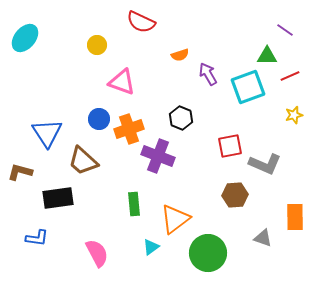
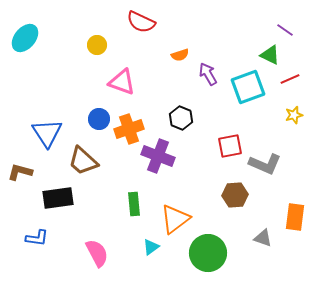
green triangle: moved 3 px right, 1 px up; rotated 25 degrees clockwise
red line: moved 3 px down
orange rectangle: rotated 8 degrees clockwise
